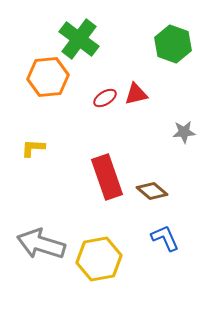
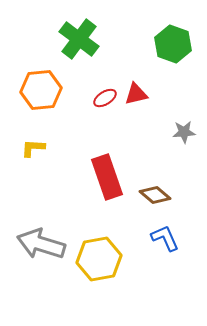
orange hexagon: moved 7 px left, 13 px down
brown diamond: moved 3 px right, 4 px down
